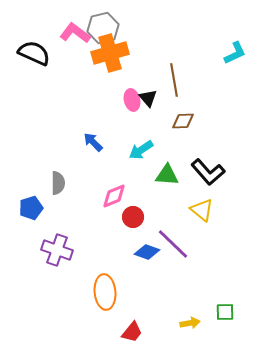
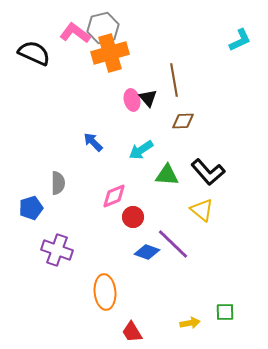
cyan L-shape: moved 5 px right, 13 px up
red trapezoid: rotated 110 degrees clockwise
